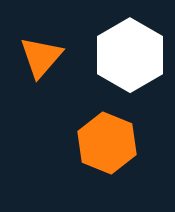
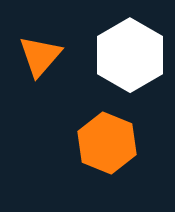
orange triangle: moved 1 px left, 1 px up
